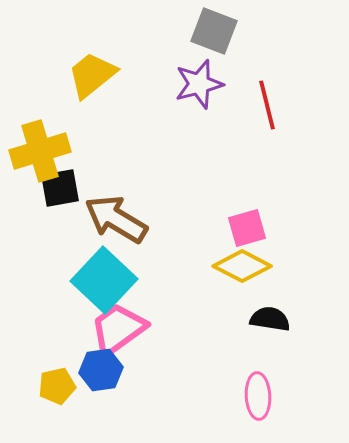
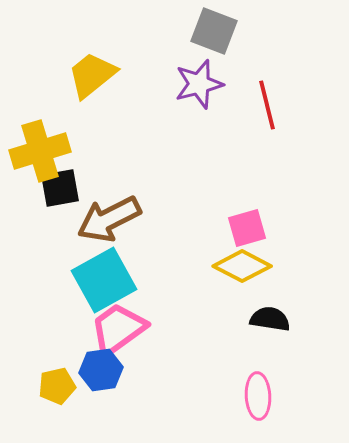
brown arrow: moved 7 px left; rotated 58 degrees counterclockwise
cyan square: rotated 18 degrees clockwise
